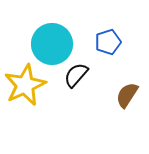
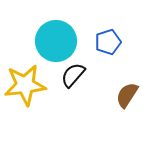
cyan circle: moved 4 px right, 3 px up
black semicircle: moved 3 px left
yellow star: rotated 18 degrees clockwise
